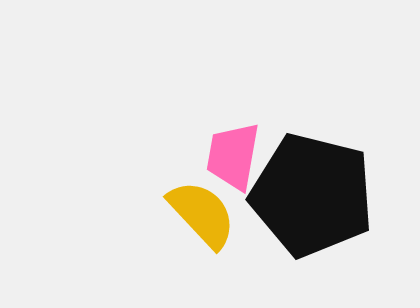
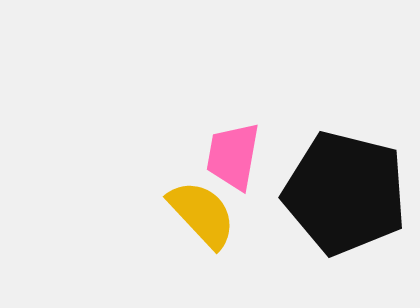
black pentagon: moved 33 px right, 2 px up
